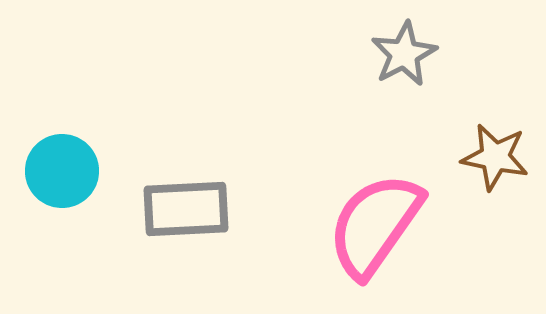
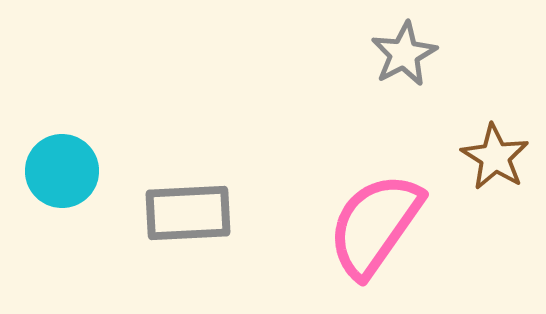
brown star: rotated 20 degrees clockwise
gray rectangle: moved 2 px right, 4 px down
